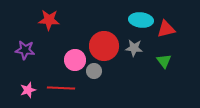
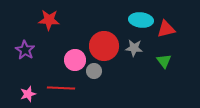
purple star: rotated 24 degrees clockwise
pink star: moved 4 px down
